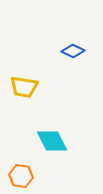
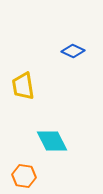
yellow trapezoid: moved 1 px left, 1 px up; rotated 72 degrees clockwise
orange hexagon: moved 3 px right
